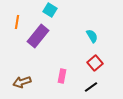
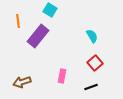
orange line: moved 1 px right, 1 px up; rotated 16 degrees counterclockwise
black line: rotated 16 degrees clockwise
